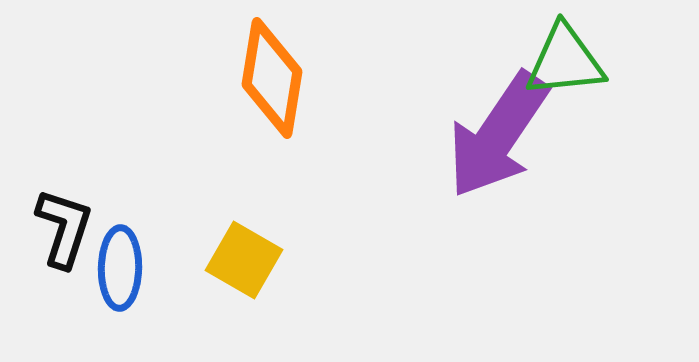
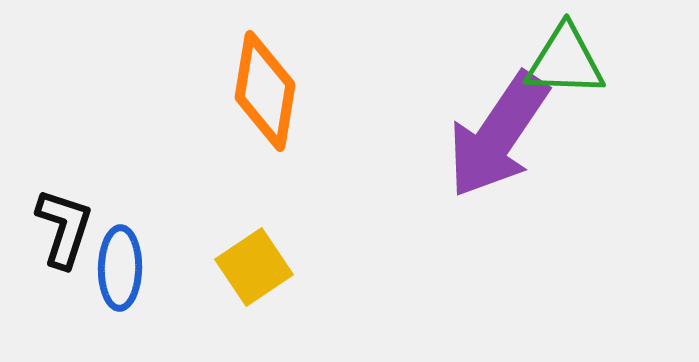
green triangle: rotated 8 degrees clockwise
orange diamond: moved 7 px left, 13 px down
yellow square: moved 10 px right, 7 px down; rotated 26 degrees clockwise
